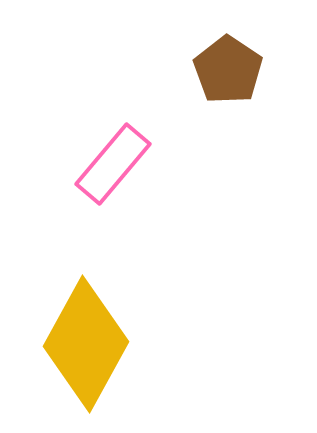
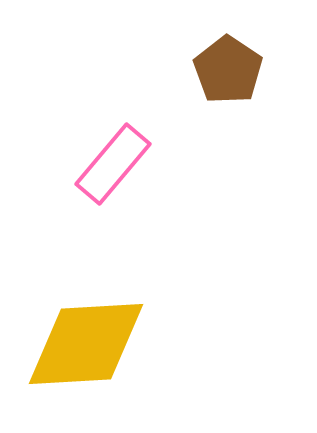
yellow diamond: rotated 58 degrees clockwise
